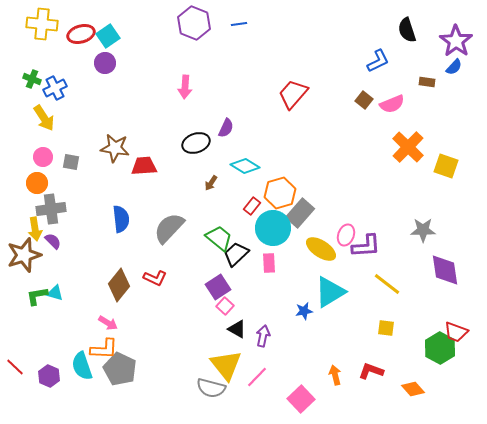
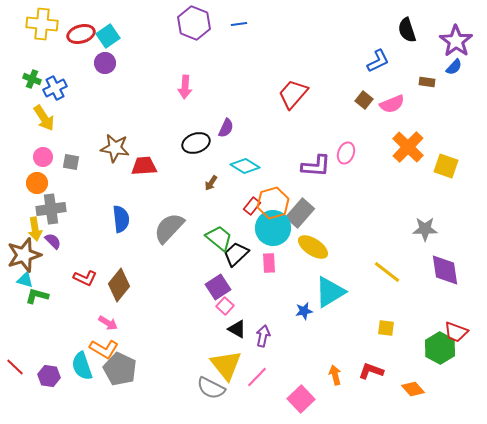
orange hexagon at (280, 193): moved 7 px left, 10 px down
gray star at (423, 230): moved 2 px right, 1 px up
pink ellipse at (346, 235): moved 82 px up
purple L-shape at (366, 246): moved 50 px left, 80 px up; rotated 8 degrees clockwise
yellow ellipse at (321, 249): moved 8 px left, 2 px up
red L-shape at (155, 278): moved 70 px left
yellow line at (387, 284): moved 12 px up
cyan triangle at (55, 293): moved 30 px left, 13 px up
green L-shape at (37, 296): rotated 25 degrees clockwise
orange L-shape at (104, 349): rotated 28 degrees clockwise
purple hexagon at (49, 376): rotated 15 degrees counterclockwise
gray semicircle at (211, 388): rotated 12 degrees clockwise
